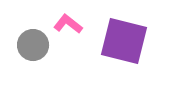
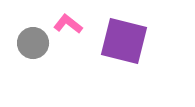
gray circle: moved 2 px up
